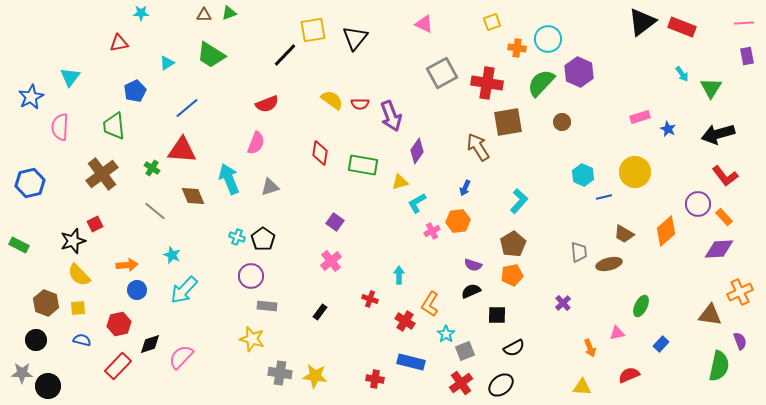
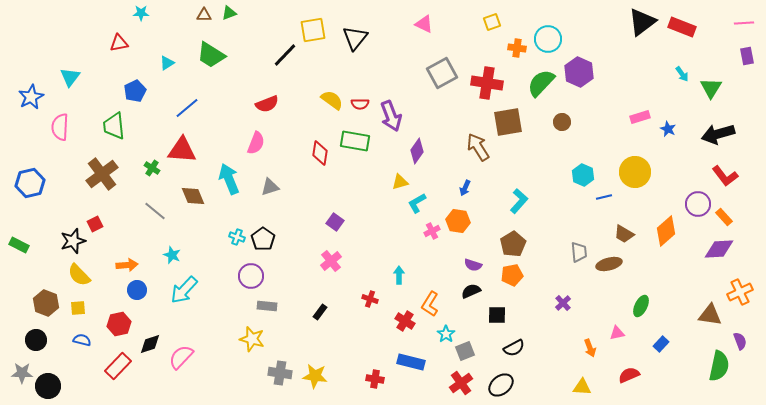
green rectangle at (363, 165): moved 8 px left, 24 px up
orange hexagon at (458, 221): rotated 15 degrees clockwise
